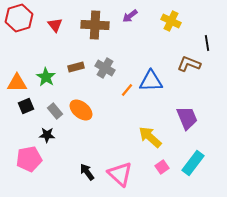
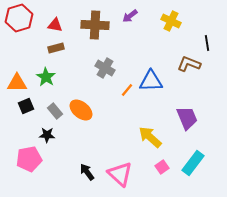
red triangle: rotated 42 degrees counterclockwise
brown rectangle: moved 20 px left, 19 px up
